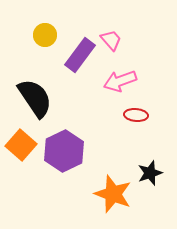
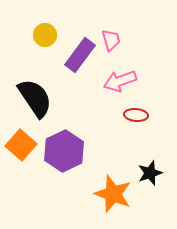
pink trapezoid: rotated 25 degrees clockwise
